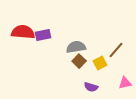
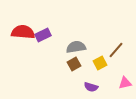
purple rectangle: rotated 14 degrees counterclockwise
brown square: moved 5 px left, 3 px down; rotated 16 degrees clockwise
